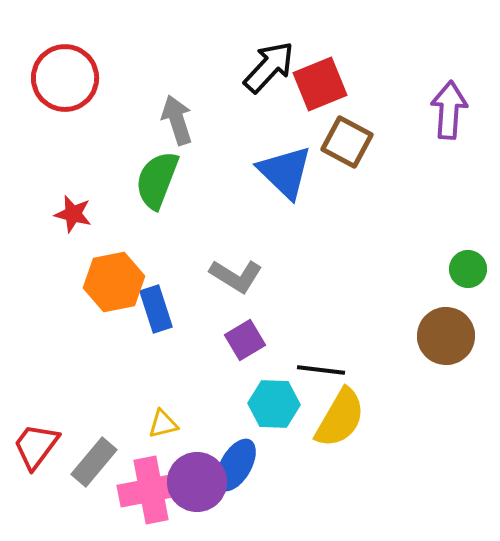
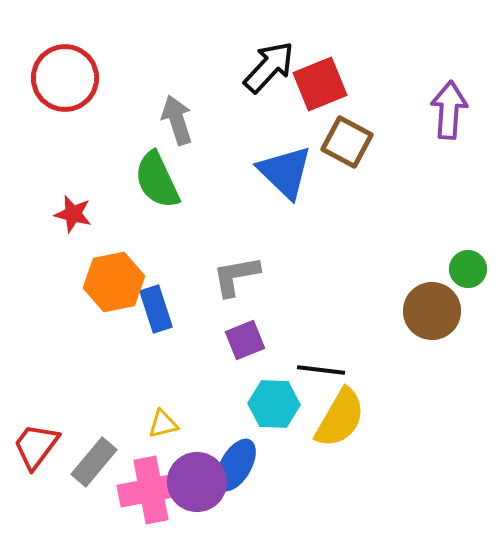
green semicircle: rotated 46 degrees counterclockwise
gray L-shape: rotated 138 degrees clockwise
brown circle: moved 14 px left, 25 px up
purple square: rotated 9 degrees clockwise
